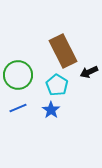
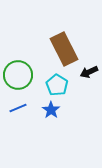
brown rectangle: moved 1 px right, 2 px up
